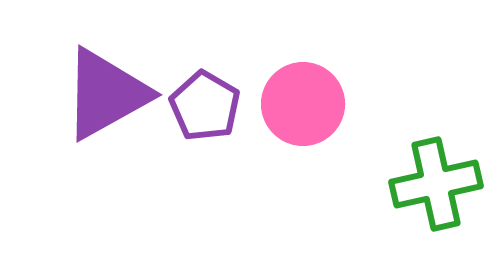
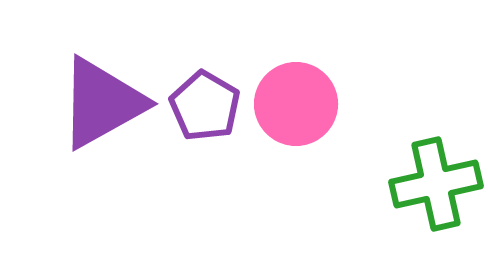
purple triangle: moved 4 px left, 9 px down
pink circle: moved 7 px left
